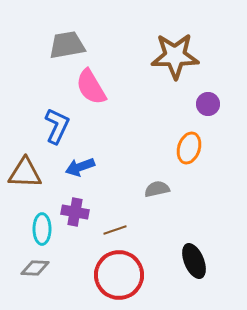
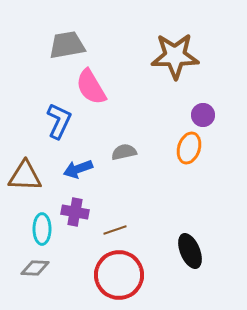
purple circle: moved 5 px left, 11 px down
blue L-shape: moved 2 px right, 5 px up
blue arrow: moved 2 px left, 2 px down
brown triangle: moved 3 px down
gray semicircle: moved 33 px left, 37 px up
black ellipse: moved 4 px left, 10 px up
